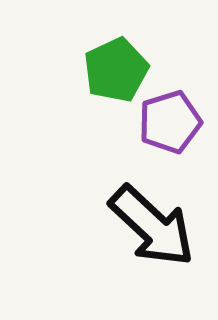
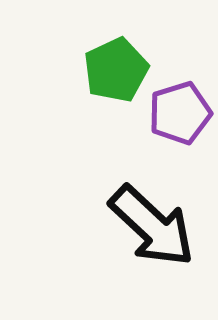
purple pentagon: moved 10 px right, 9 px up
